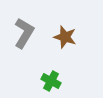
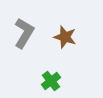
green cross: rotated 24 degrees clockwise
